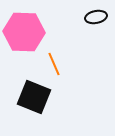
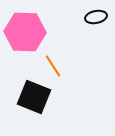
pink hexagon: moved 1 px right
orange line: moved 1 px left, 2 px down; rotated 10 degrees counterclockwise
